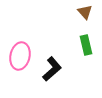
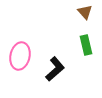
black L-shape: moved 3 px right
